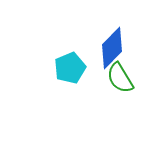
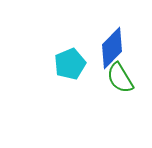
cyan pentagon: moved 4 px up
